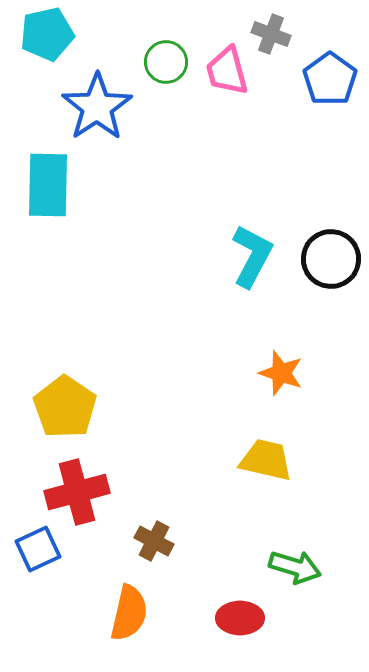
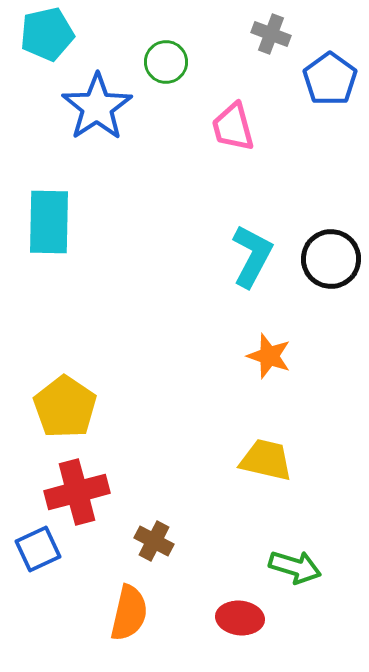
pink trapezoid: moved 6 px right, 56 px down
cyan rectangle: moved 1 px right, 37 px down
orange star: moved 12 px left, 17 px up
red ellipse: rotated 6 degrees clockwise
